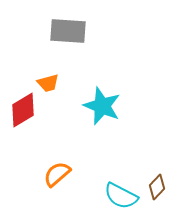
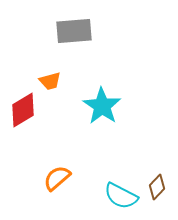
gray rectangle: moved 6 px right; rotated 9 degrees counterclockwise
orange trapezoid: moved 2 px right, 2 px up
cyan star: rotated 12 degrees clockwise
orange semicircle: moved 4 px down
